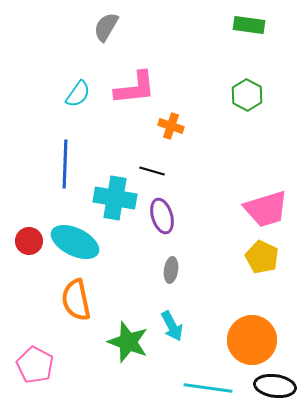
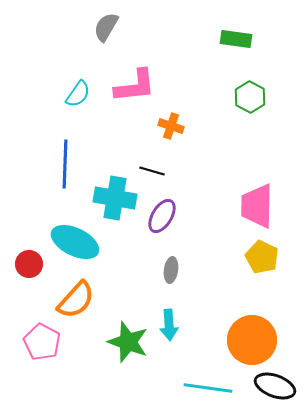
green rectangle: moved 13 px left, 14 px down
pink L-shape: moved 2 px up
green hexagon: moved 3 px right, 2 px down
pink trapezoid: moved 9 px left, 3 px up; rotated 108 degrees clockwise
purple ellipse: rotated 48 degrees clockwise
red circle: moved 23 px down
orange semicircle: rotated 126 degrees counterclockwise
cyan arrow: moved 3 px left, 1 px up; rotated 24 degrees clockwise
pink pentagon: moved 7 px right, 23 px up
black ellipse: rotated 12 degrees clockwise
